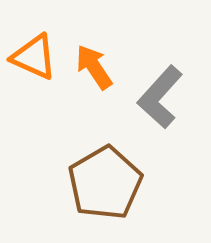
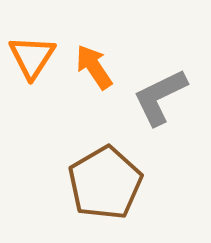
orange triangle: moved 2 px left; rotated 39 degrees clockwise
gray L-shape: rotated 22 degrees clockwise
